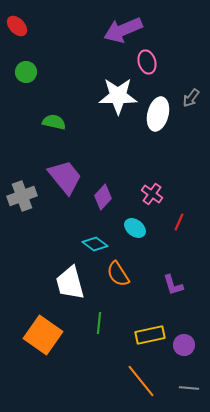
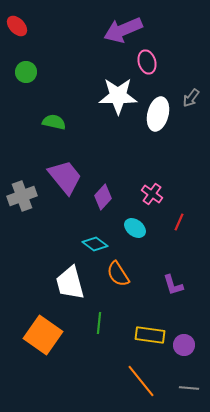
yellow rectangle: rotated 20 degrees clockwise
